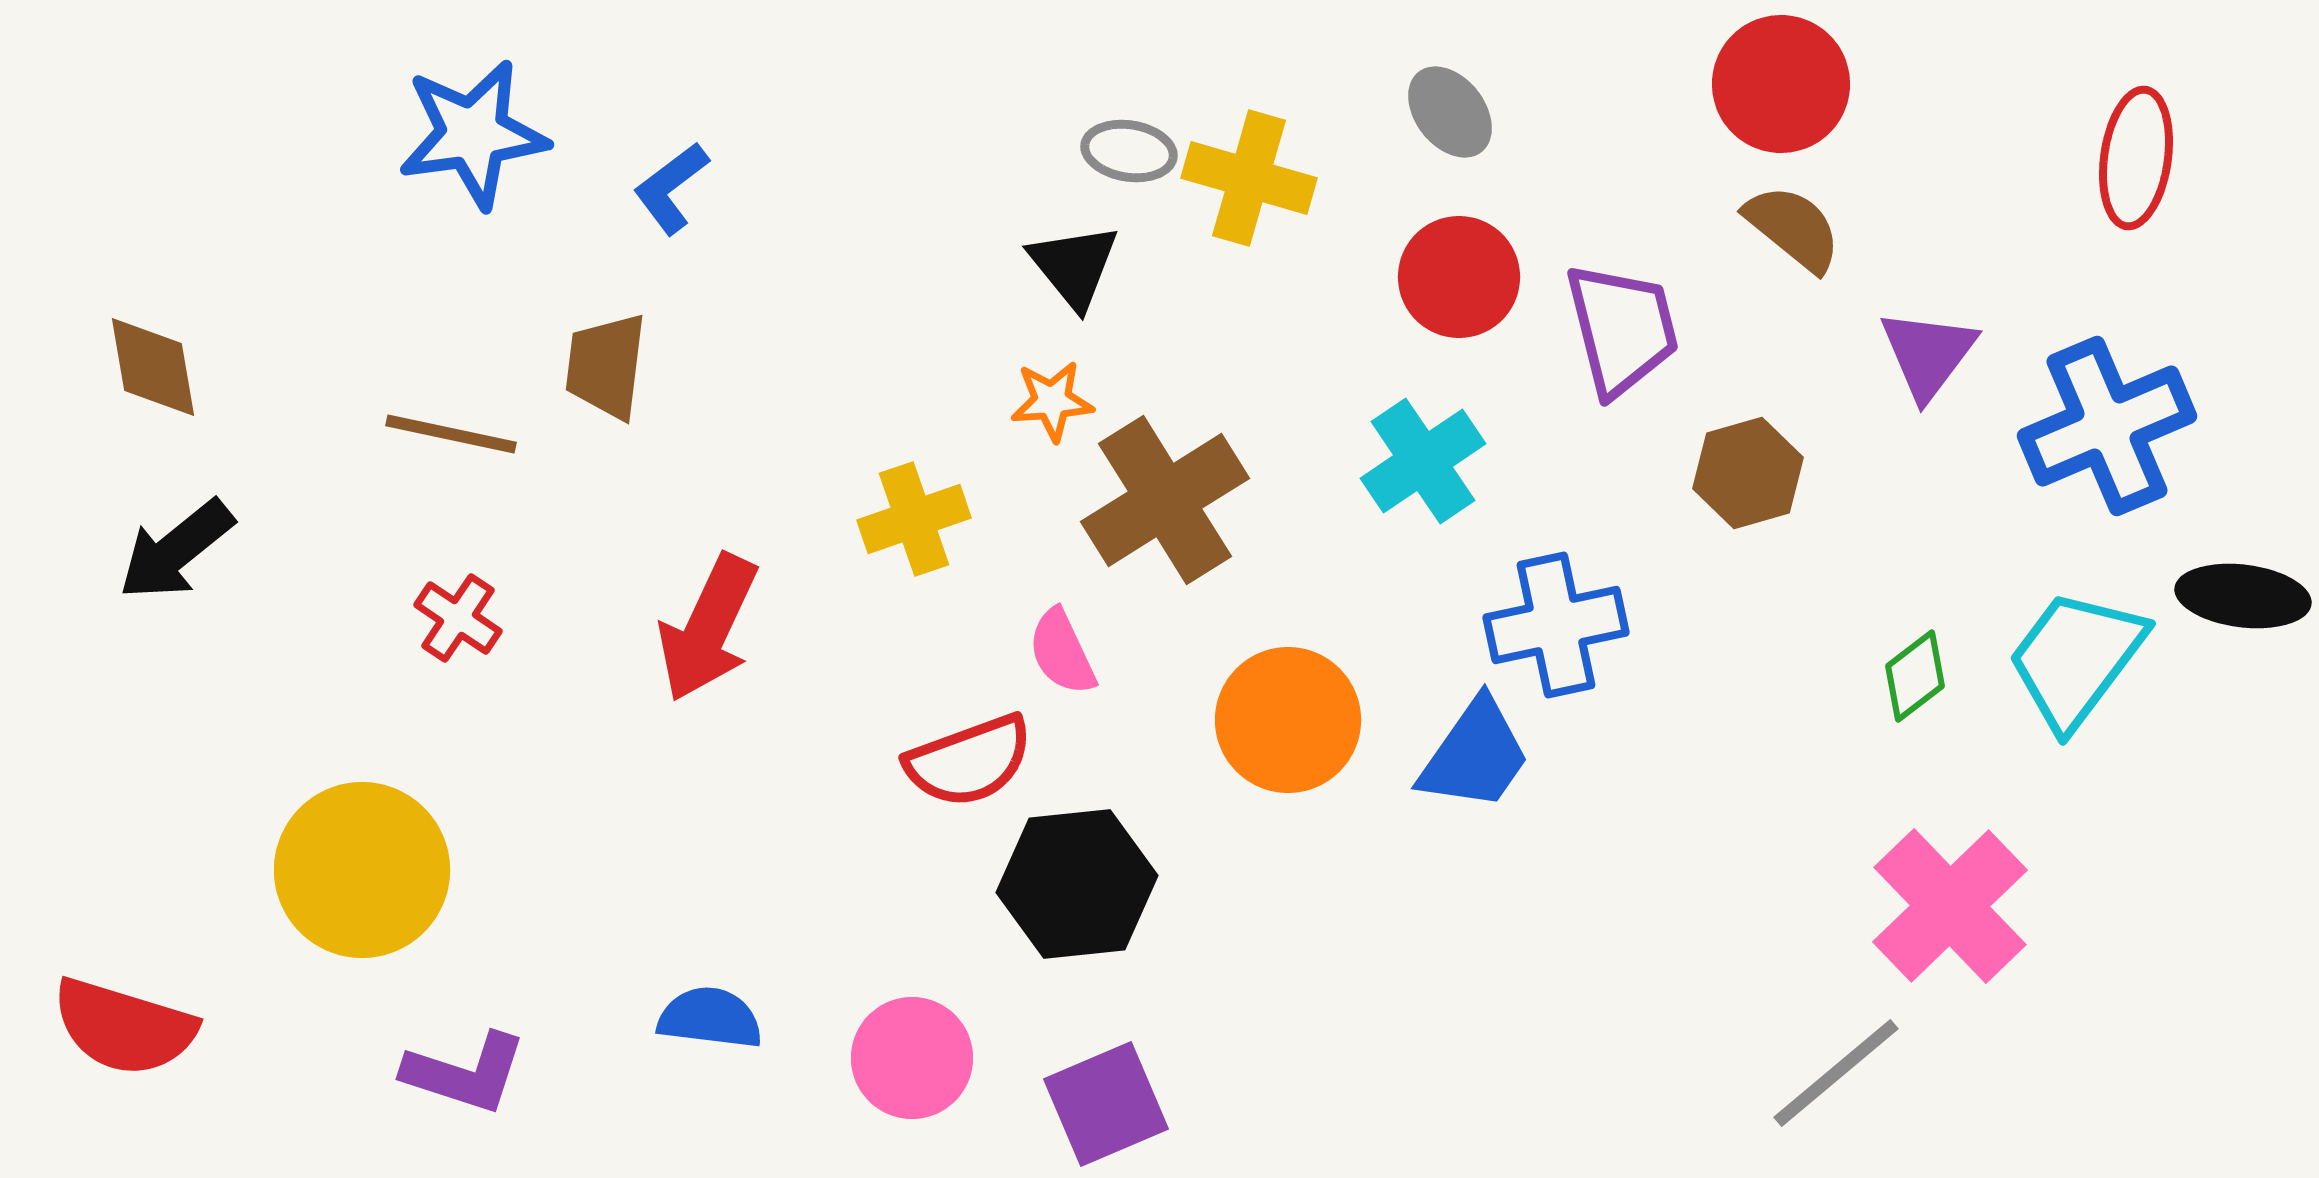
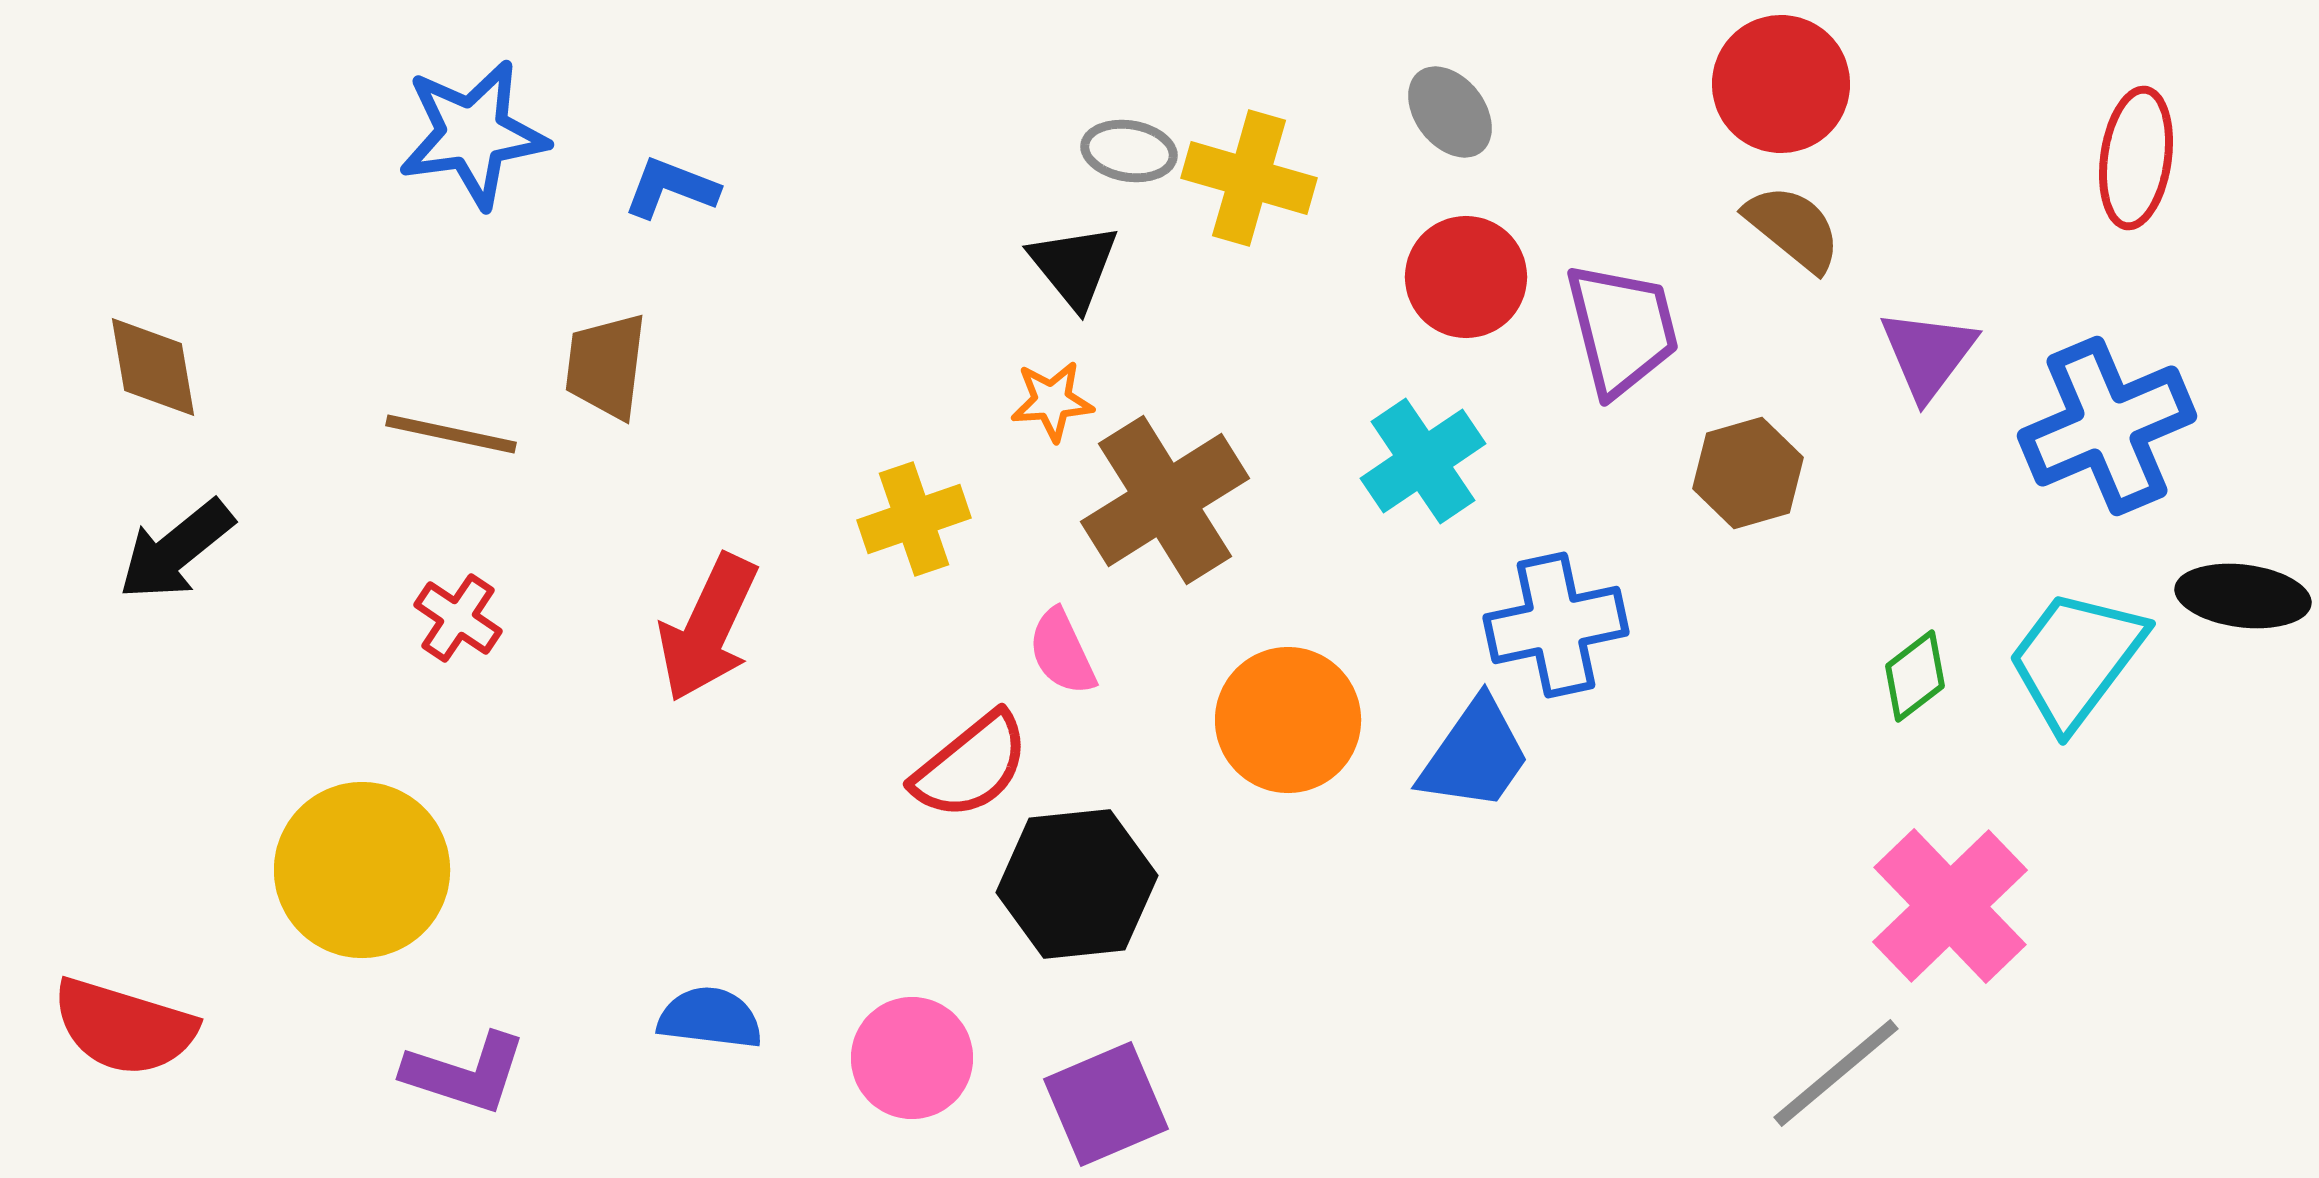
blue L-shape at (671, 188): rotated 58 degrees clockwise
red circle at (1459, 277): moved 7 px right
red semicircle at (969, 761): moved 2 px right, 5 px down; rotated 19 degrees counterclockwise
